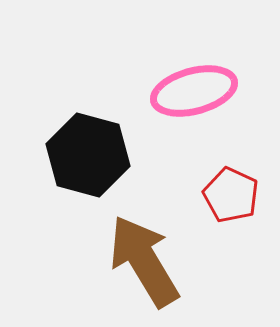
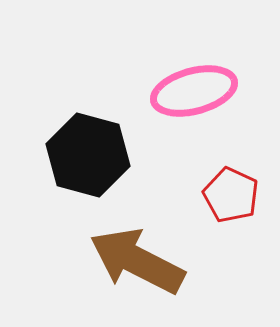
brown arrow: moved 7 px left; rotated 32 degrees counterclockwise
